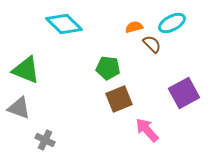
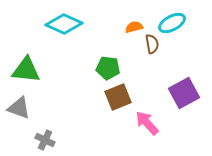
cyan diamond: rotated 21 degrees counterclockwise
brown semicircle: rotated 36 degrees clockwise
green triangle: rotated 16 degrees counterclockwise
brown square: moved 1 px left, 2 px up
pink arrow: moved 7 px up
